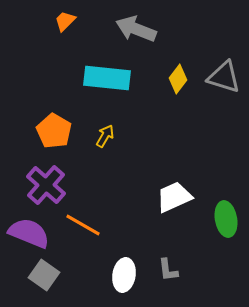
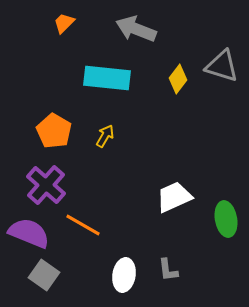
orange trapezoid: moved 1 px left, 2 px down
gray triangle: moved 2 px left, 11 px up
